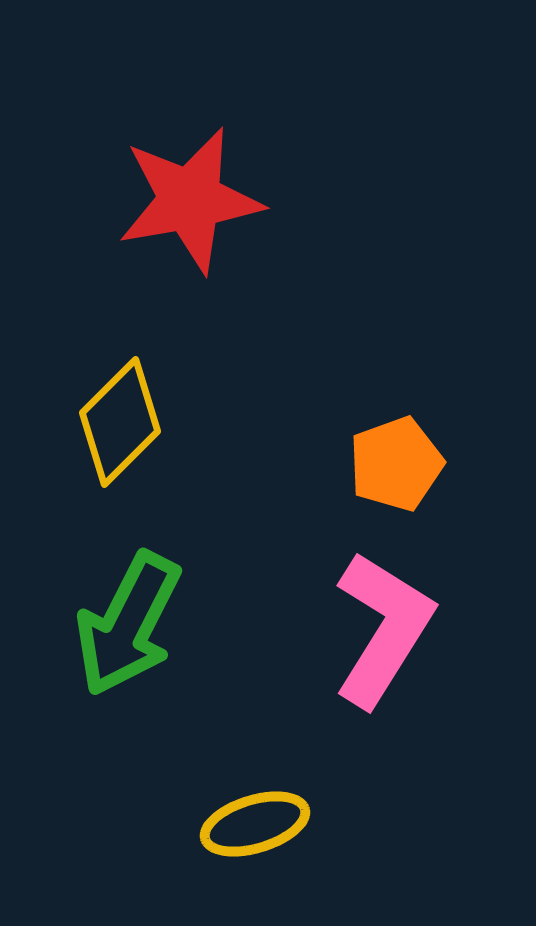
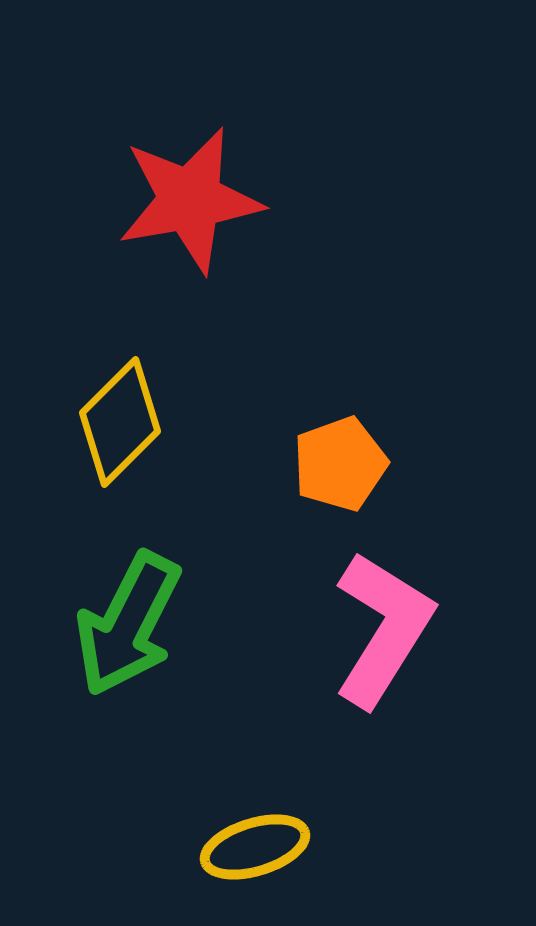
orange pentagon: moved 56 px left
yellow ellipse: moved 23 px down
